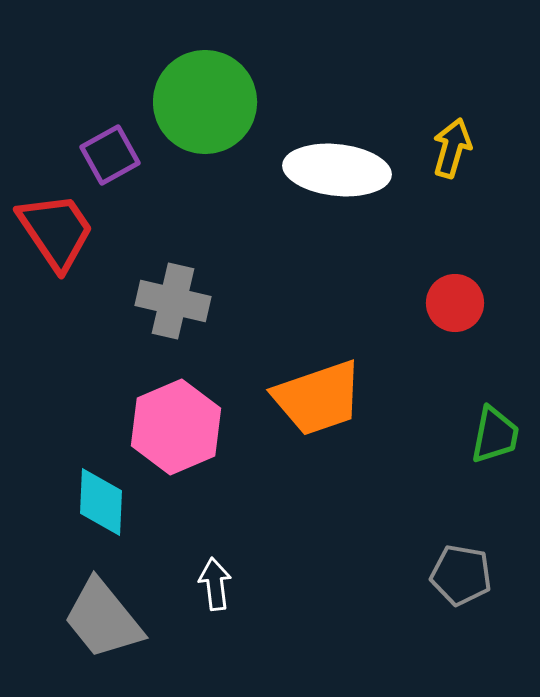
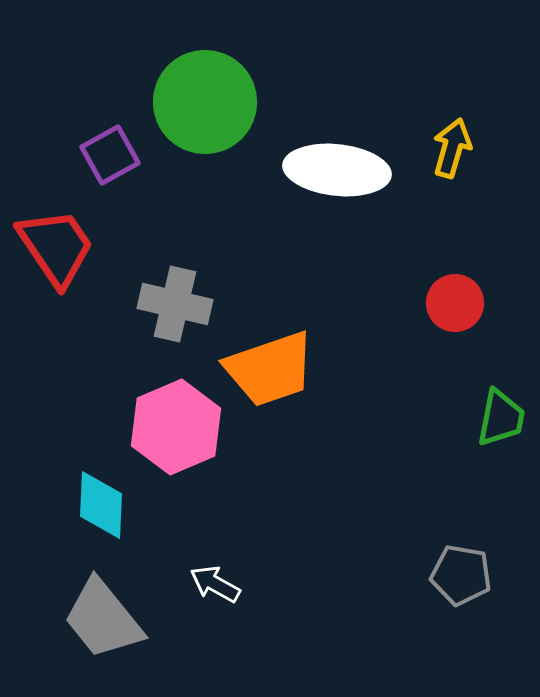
red trapezoid: moved 16 px down
gray cross: moved 2 px right, 3 px down
orange trapezoid: moved 48 px left, 29 px up
green trapezoid: moved 6 px right, 17 px up
cyan diamond: moved 3 px down
white arrow: rotated 54 degrees counterclockwise
